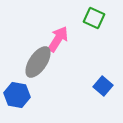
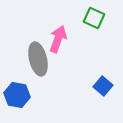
pink arrow: rotated 12 degrees counterclockwise
gray ellipse: moved 3 px up; rotated 48 degrees counterclockwise
